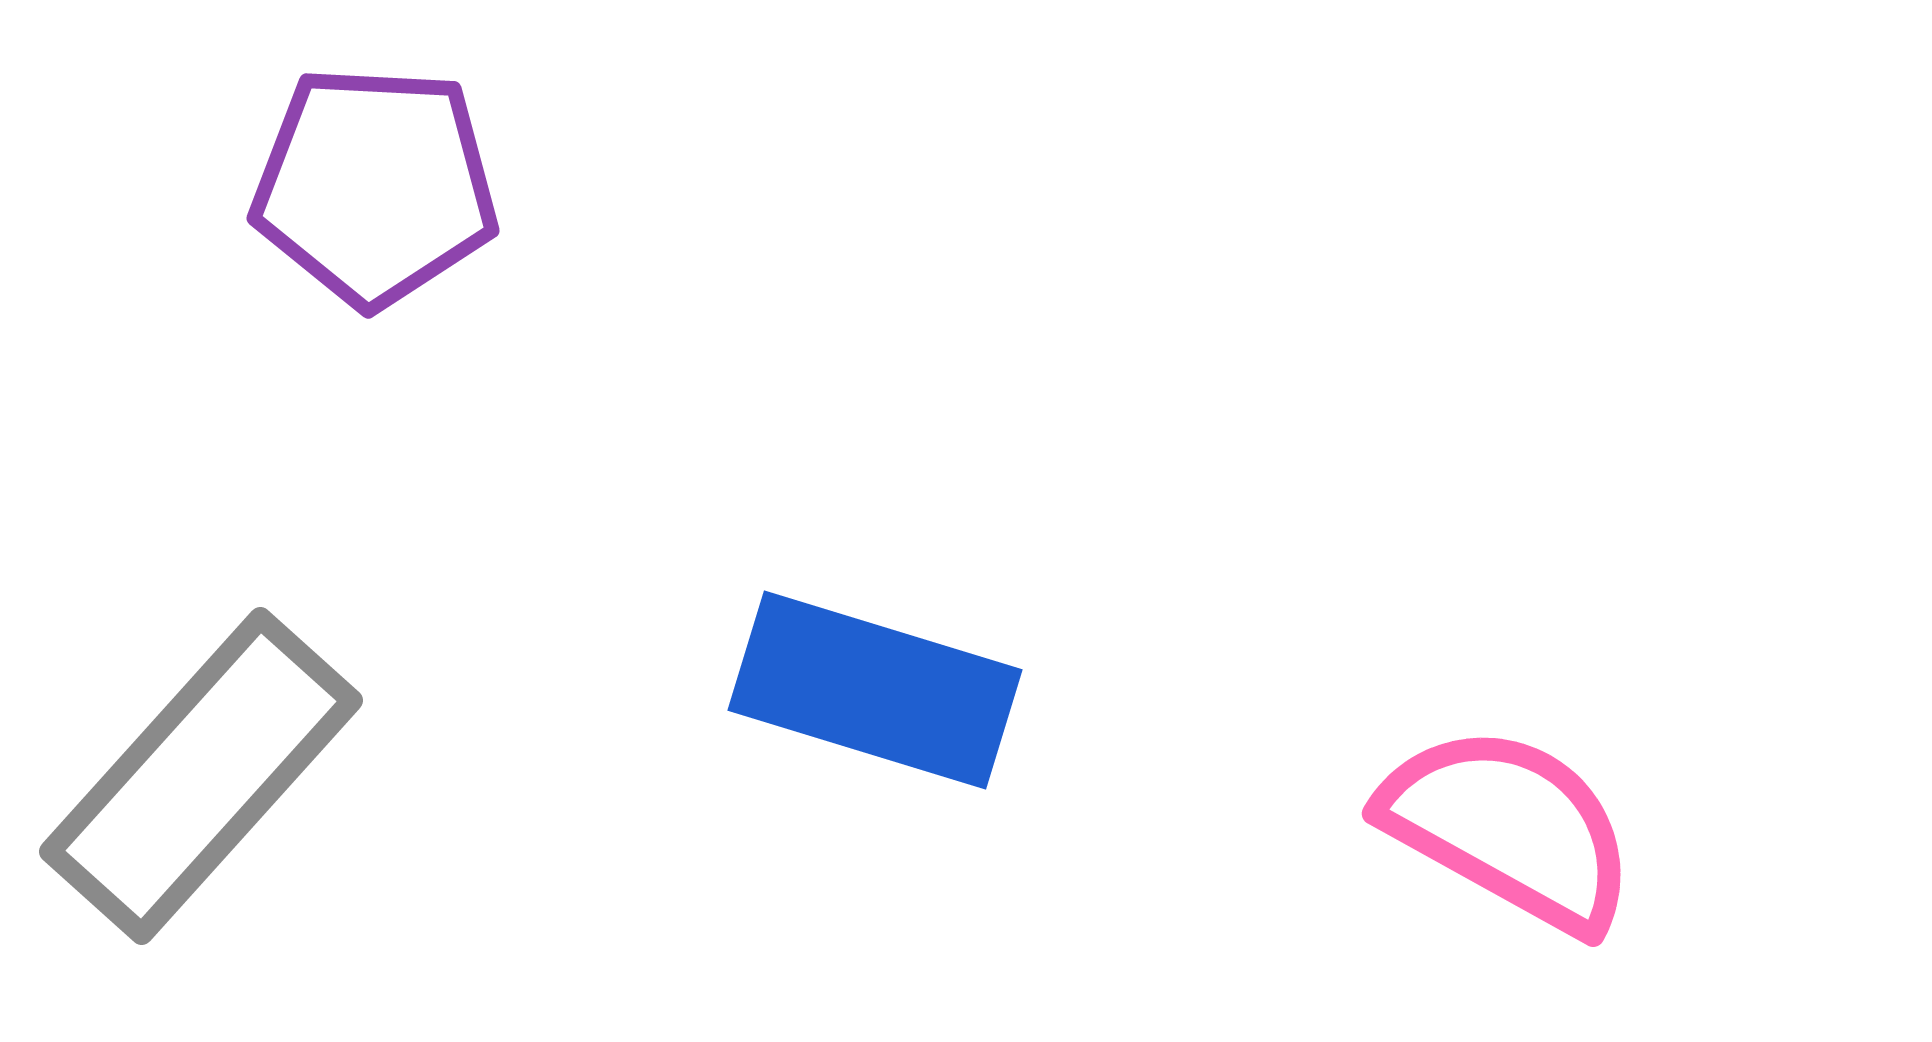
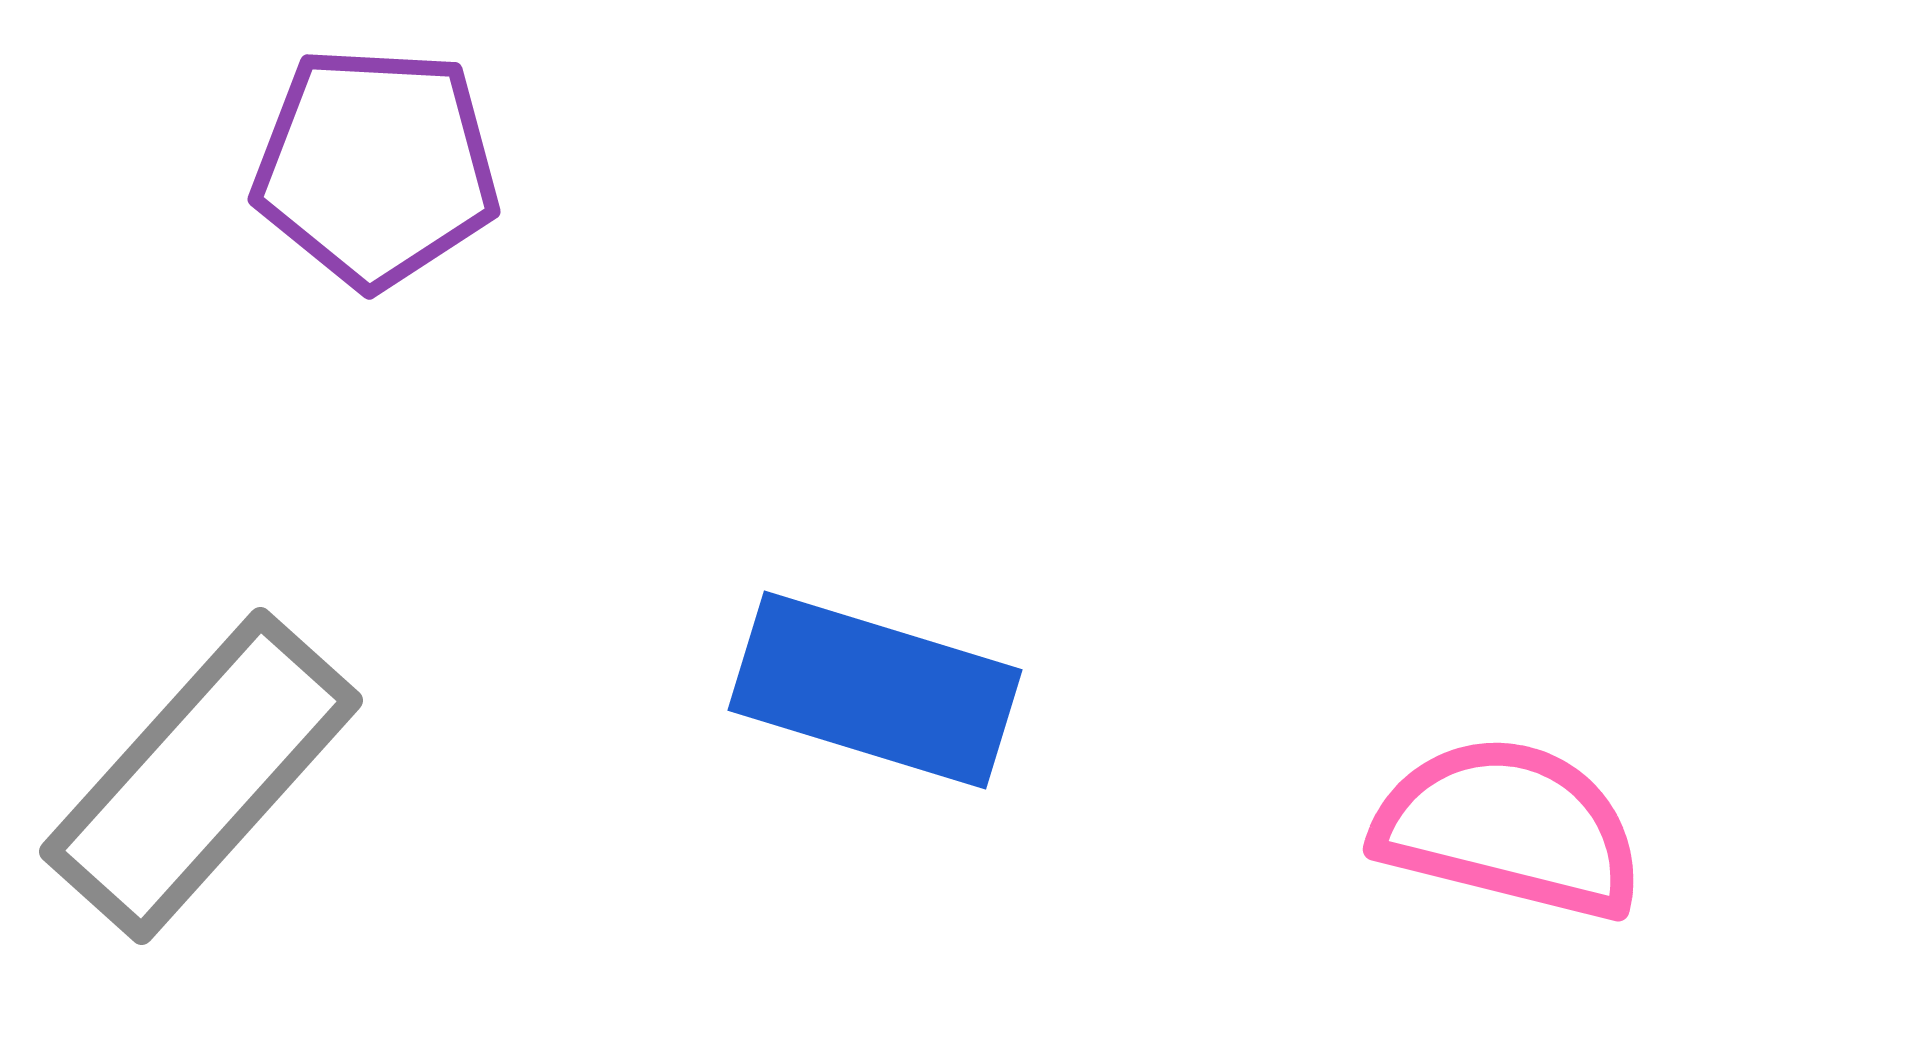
purple pentagon: moved 1 px right, 19 px up
pink semicircle: rotated 15 degrees counterclockwise
